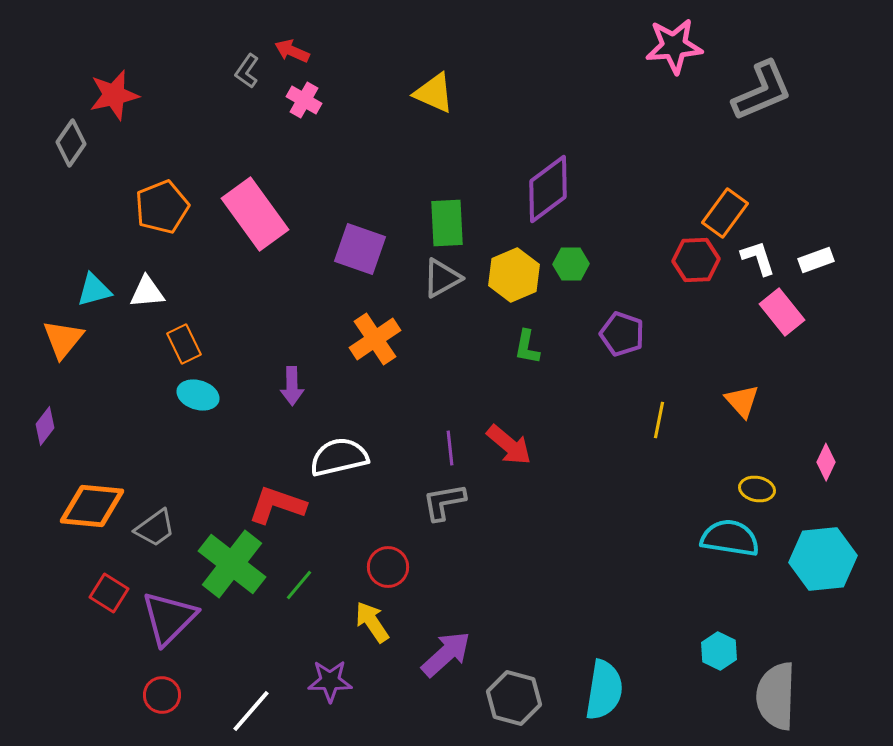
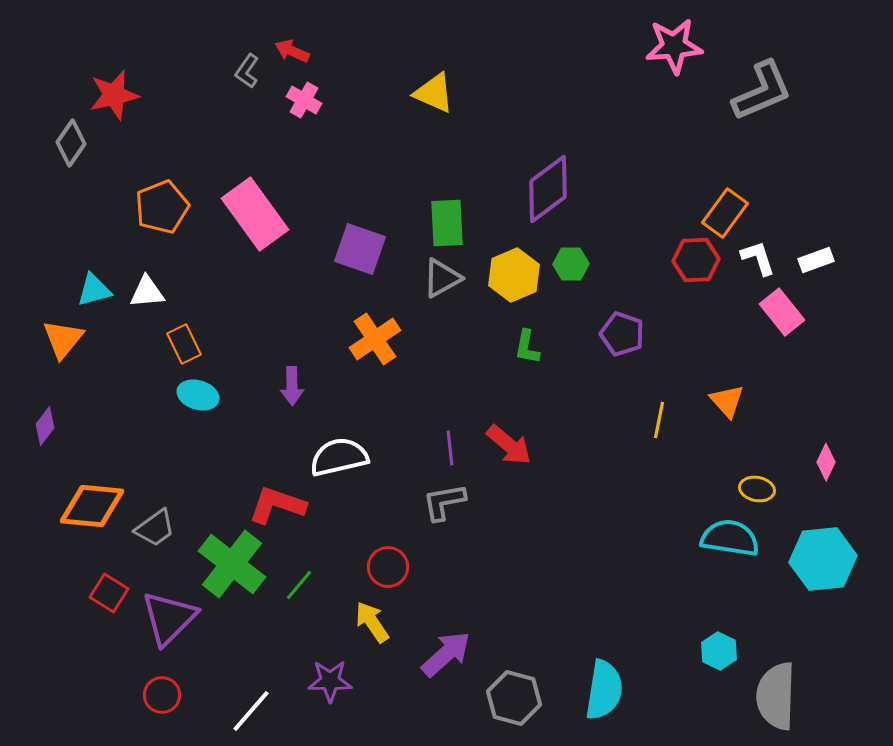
orange triangle at (742, 401): moved 15 px left
